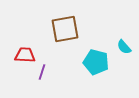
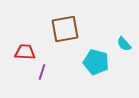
cyan semicircle: moved 3 px up
red trapezoid: moved 3 px up
